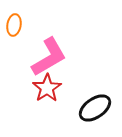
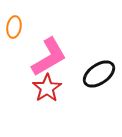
orange ellipse: moved 2 px down
black ellipse: moved 4 px right, 34 px up
